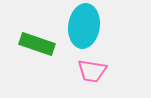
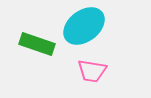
cyan ellipse: rotated 45 degrees clockwise
